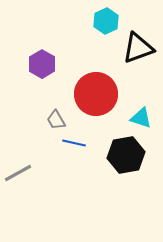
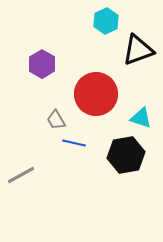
black triangle: moved 2 px down
gray line: moved 3 px right, 2 px down
